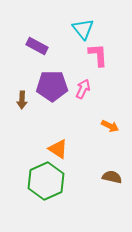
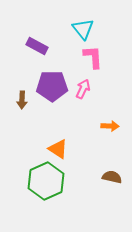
pink L-shape: moved 5 px left, 2 px down
orange arrow: rotated 24 degrees counterclockwise
